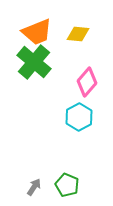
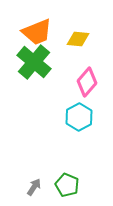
yellow diamond: moved 5 px down
